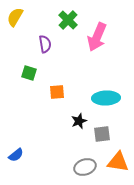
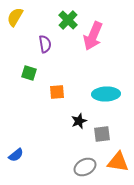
pink arrow: moved 4 px left, 1 px up
cyan ellipse: moved 4 px up
gray ellipse: rotated 10 degrees counterclockwise
